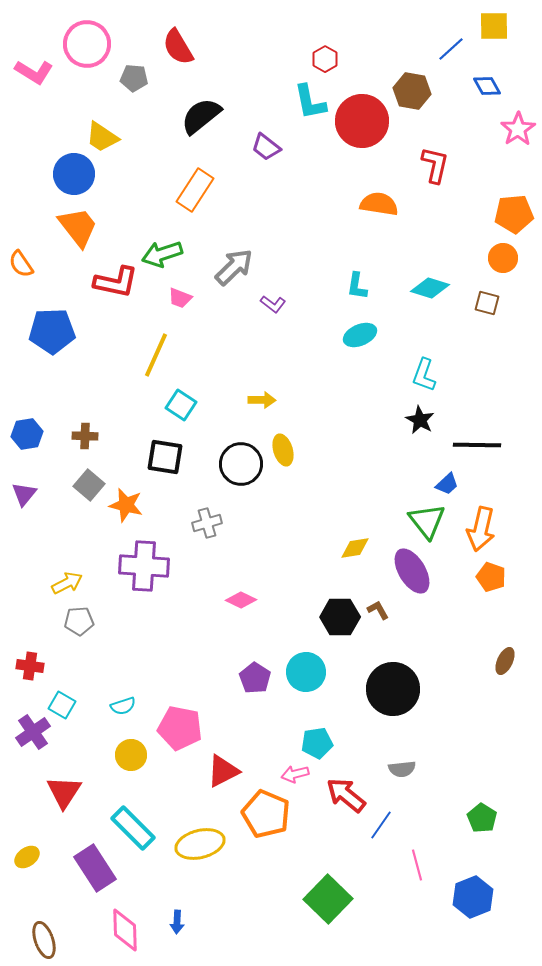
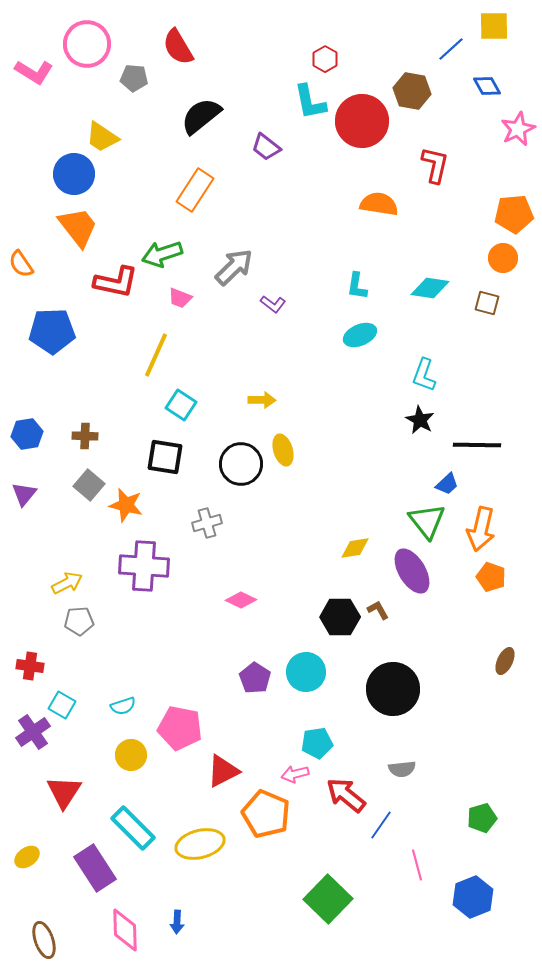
pink star at (518, 129): rotated 8 degrees clockwise
cyan diamond at (430, 288): rotated 9 degrees counterclockwise
green pentagon at (482, 818): rotated 24 degrees clockwise
